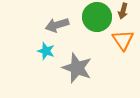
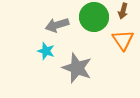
green circle: moved 3 px left
